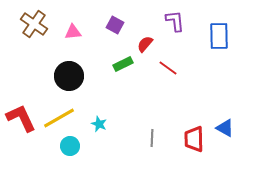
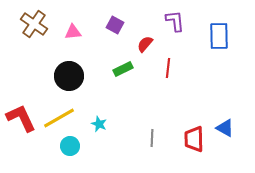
green rectangle: moved 5 px down
red line: rotated 60 degrees clockwise
